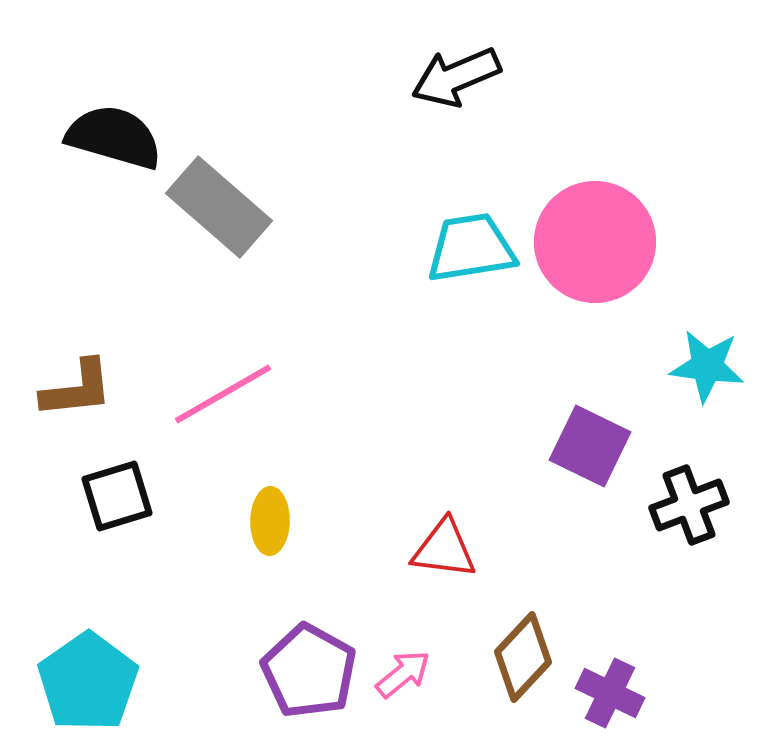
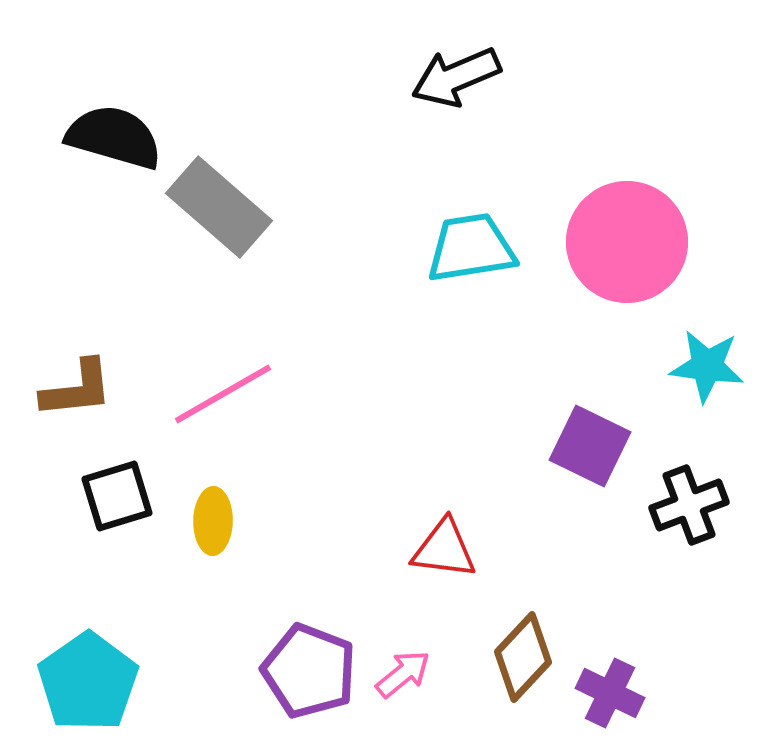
pink circle: moved 32 px right
yellow ellipse: moved 57 px left
purple pentagon: rotated 8 degrees counterclockwise
